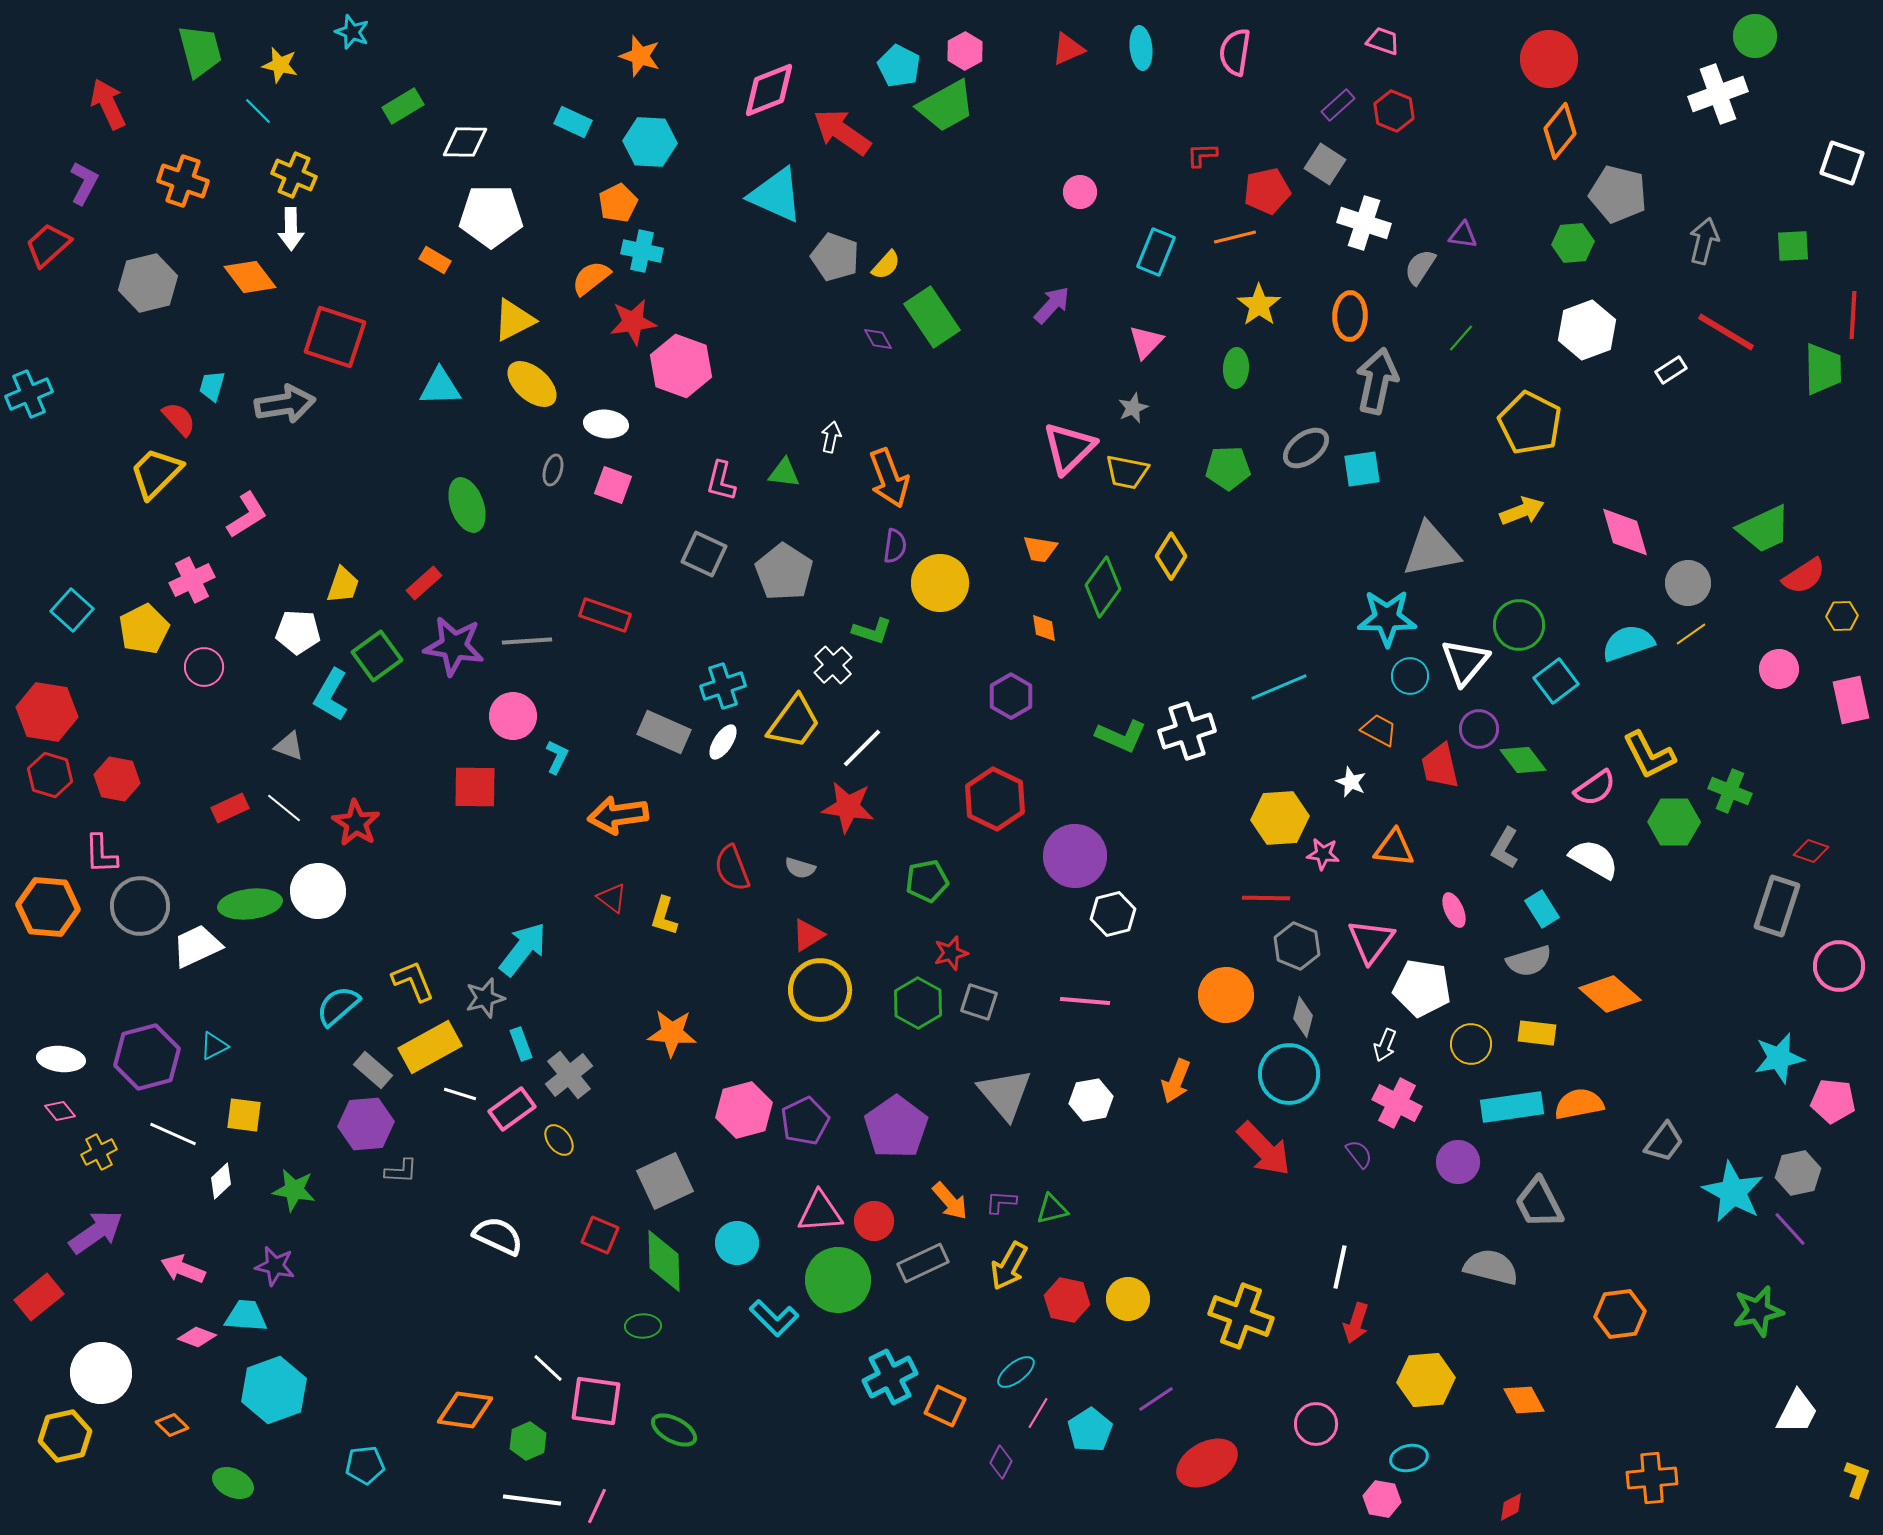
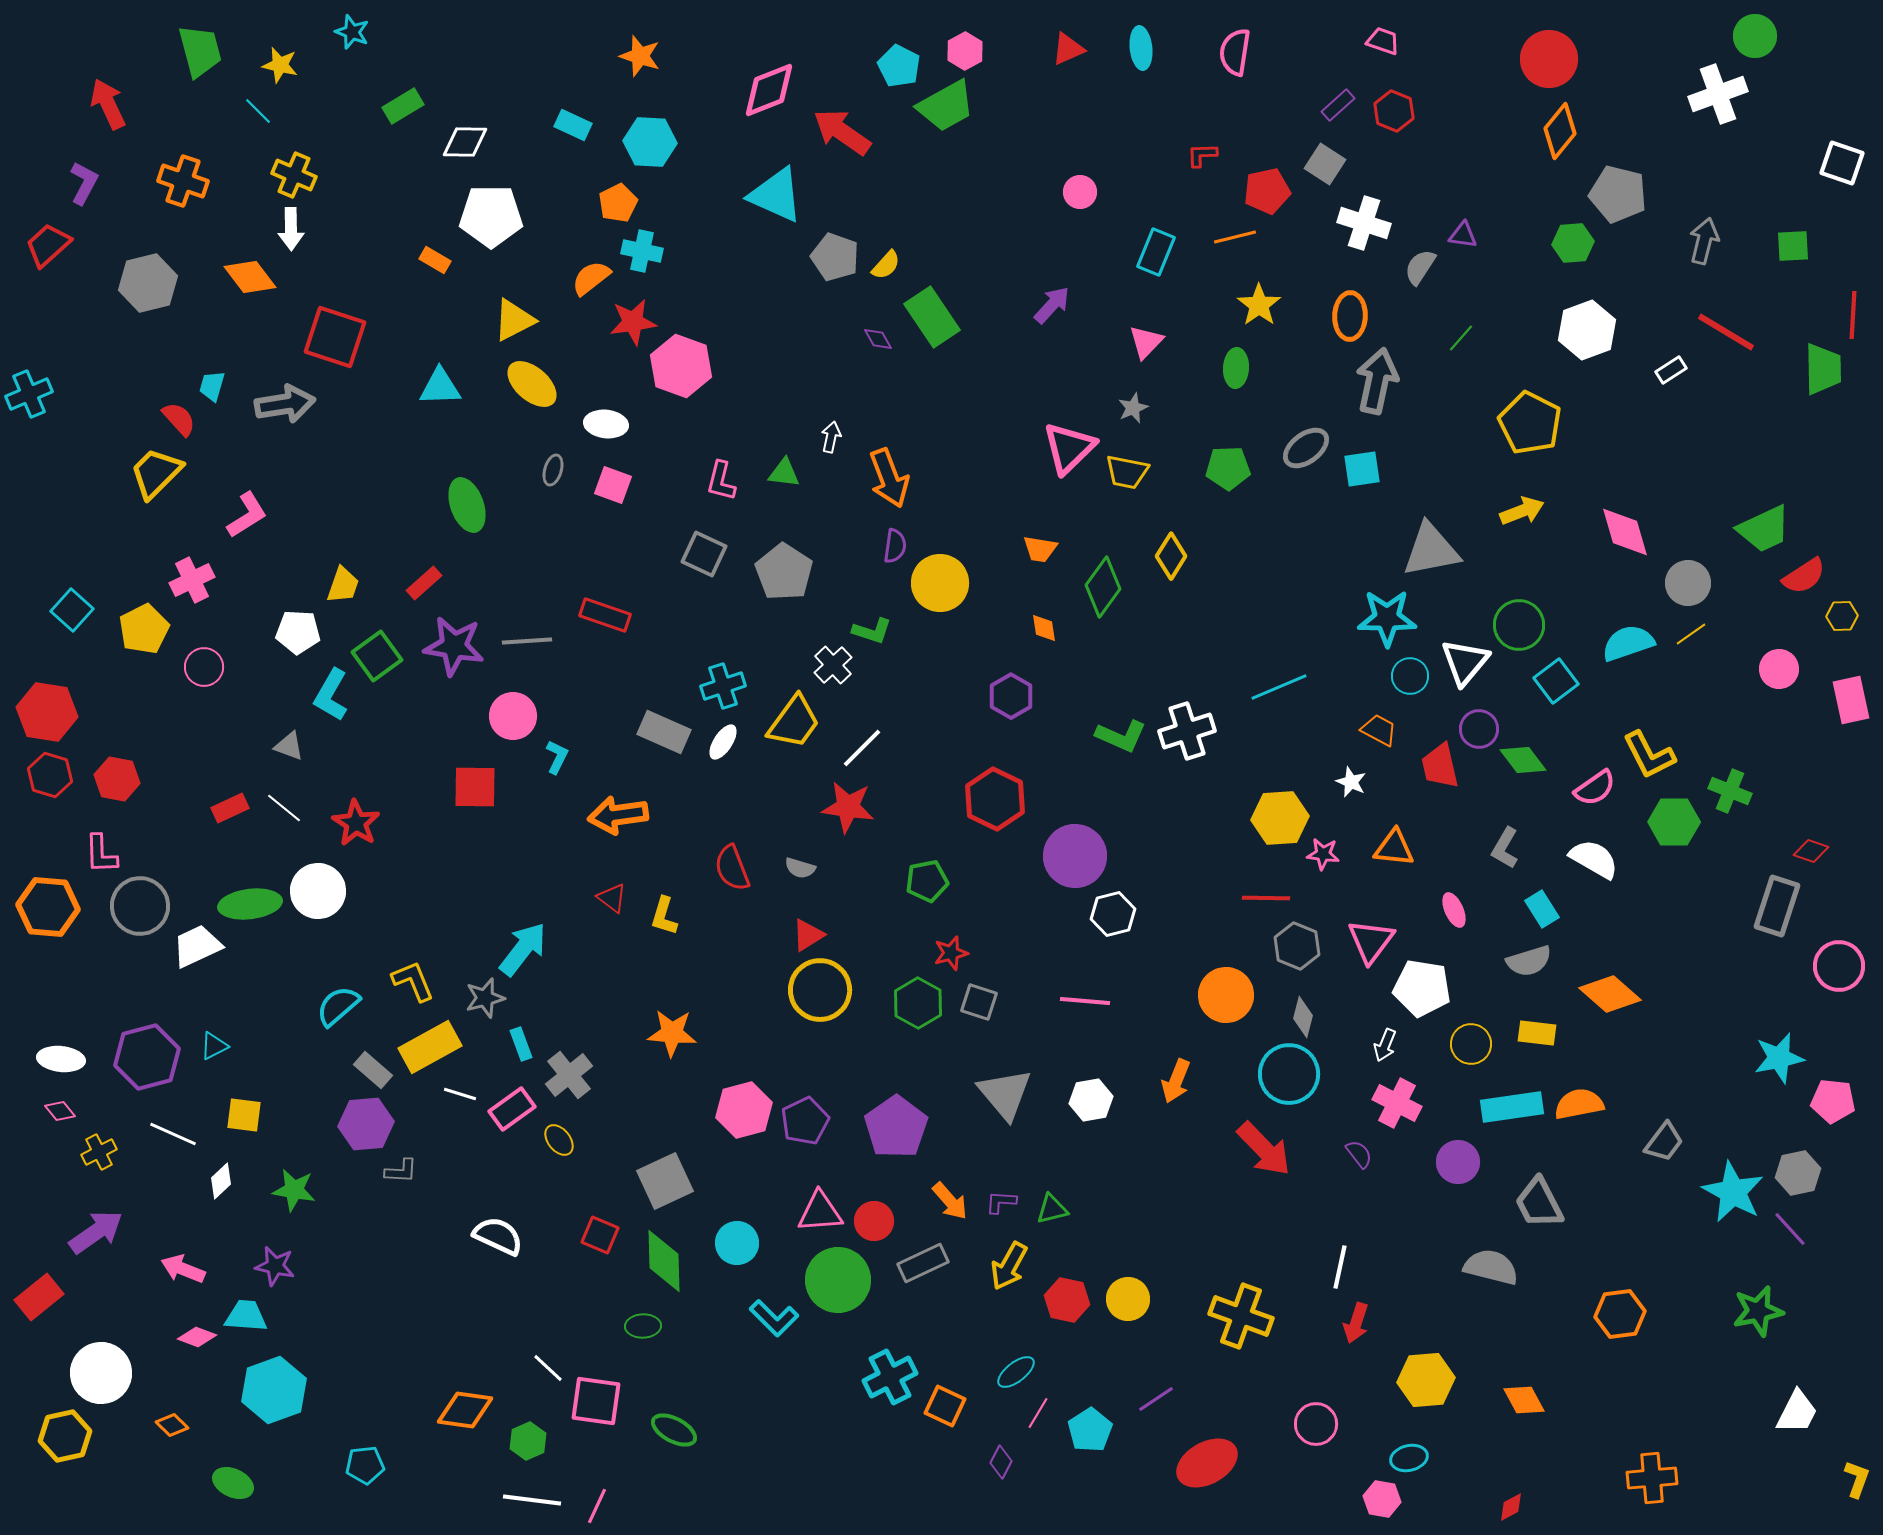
cyan rectangle at (573, 122): moved 3 px down
